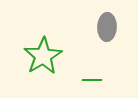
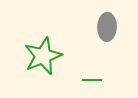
green star: rotated 9 degrees clockwise
